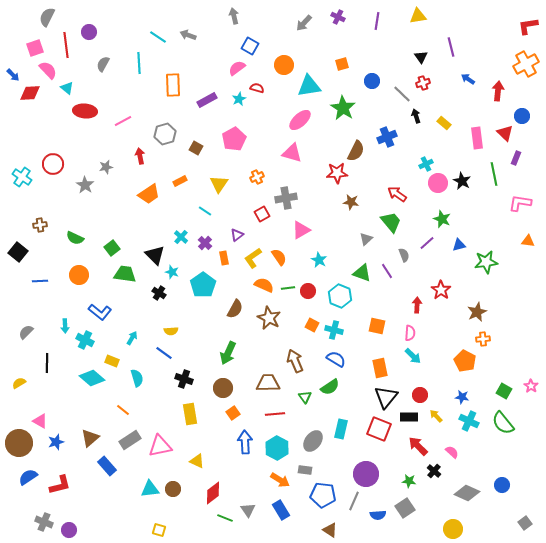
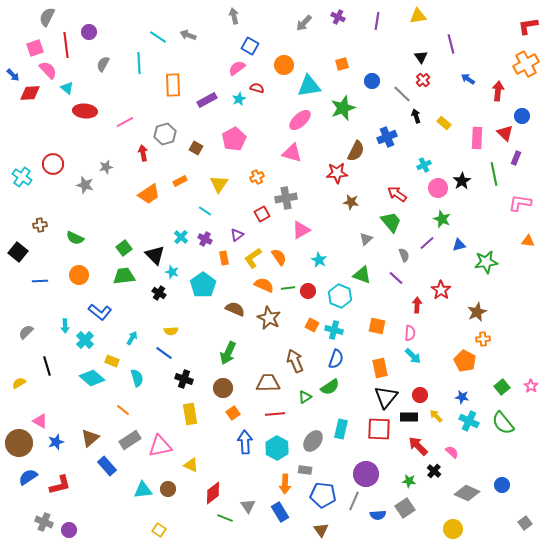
purple line at (451, 47): moved 3 px up
red cross at (423, 83): moved 3 px up; rotated 24 degrees counterclockwise
green star at (343, 108): rotated 20 degrees clockwise
pink line at (123, 121): moved 2 px right, 1 px down
pink rectangle at (477, 138): rotated 10 degrees clockwise
red arrow at (140, 156): moved 3 px right, 3 px up
cyan cross at (426, 164): moved 2 px left, 1 px down
black star at (462, 181): rotated 12 degrees clockwise
pink circle at (438, 183): moved 5 px down
gray star at (85, 185): rotated 18 degrees counterclockwise
purple cross at (205, 243): moved 4 px up; rotated 16 degrees counterclockwise
green square at (112, 248): moved 12 px right
purple line at (387, 271): moved 9 px right, 7 px down; rotated 14 degrees counterclockwise
green triangle at (362, 273): moved 2 px down
green trapezoid at (125, 274): moved 1 px left, 2 px down; rotated 15 degrees counterclockwise
brown semicircle at (235, 309): rotated 96 degrees counterclockwise
cyan cross at (85, 340): rotated 18 degrees clockwise
blue semicircle at (336, 359): rotated 78 degrees clockwise
black line at (47, 363): moved 3 px down; rotated 18 degrees counterclockwise
green square at (504, 391): moved 2 px left, 4 px up; rotated 21 degrees clockwise
green triangle at (305, 397): rotated 32 degrees clockwise
red square at (379, 429): rotated 20 degrees counterclockwise
yellow triangle at (197, 461): moved 6 px left, 4 px down
orange arrow at (280, 480): moved 5 px right, 4 px down; rotated 60 degrees clockwise
cyan triangle at (150, 489): moved 7 px left, 1 px down
brown circle at (173, 489): moved 5 px left
gray triangle at (248, 510): moved 4 px up
blue rectangle at (281, 510): moved 1 px left, 2 px down
yellow square at (159, 530): rotated 16 degrees clockwise
brown triangle at (330, 530): moved 9 px left; rotated 21 degrees clockwise
